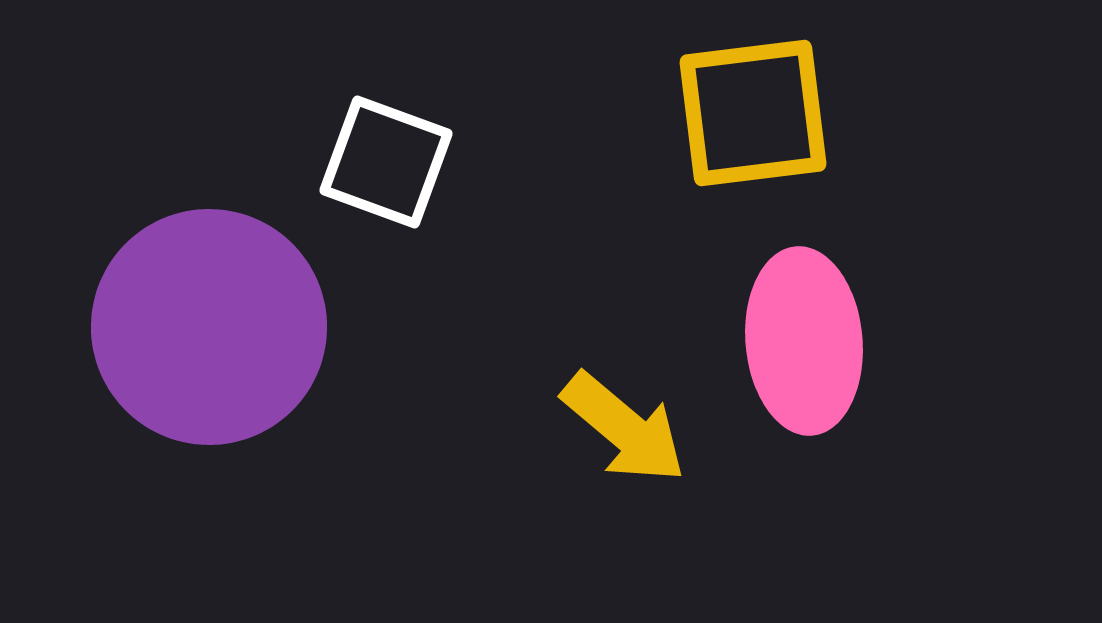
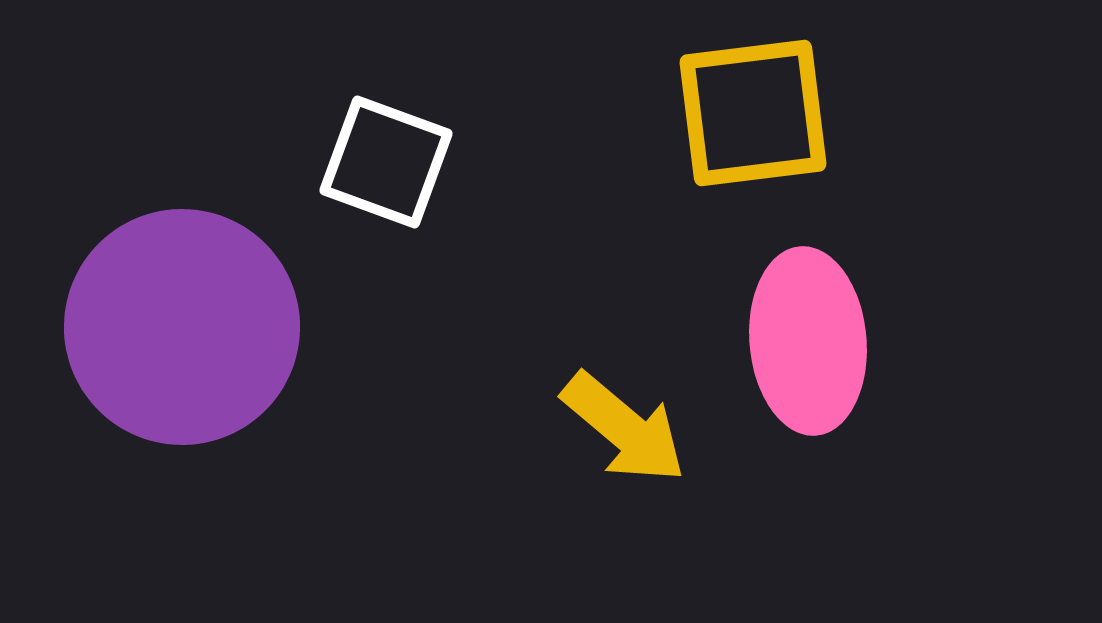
purple circle: moved 27 px left
pink ellipse: moved 4 px right
